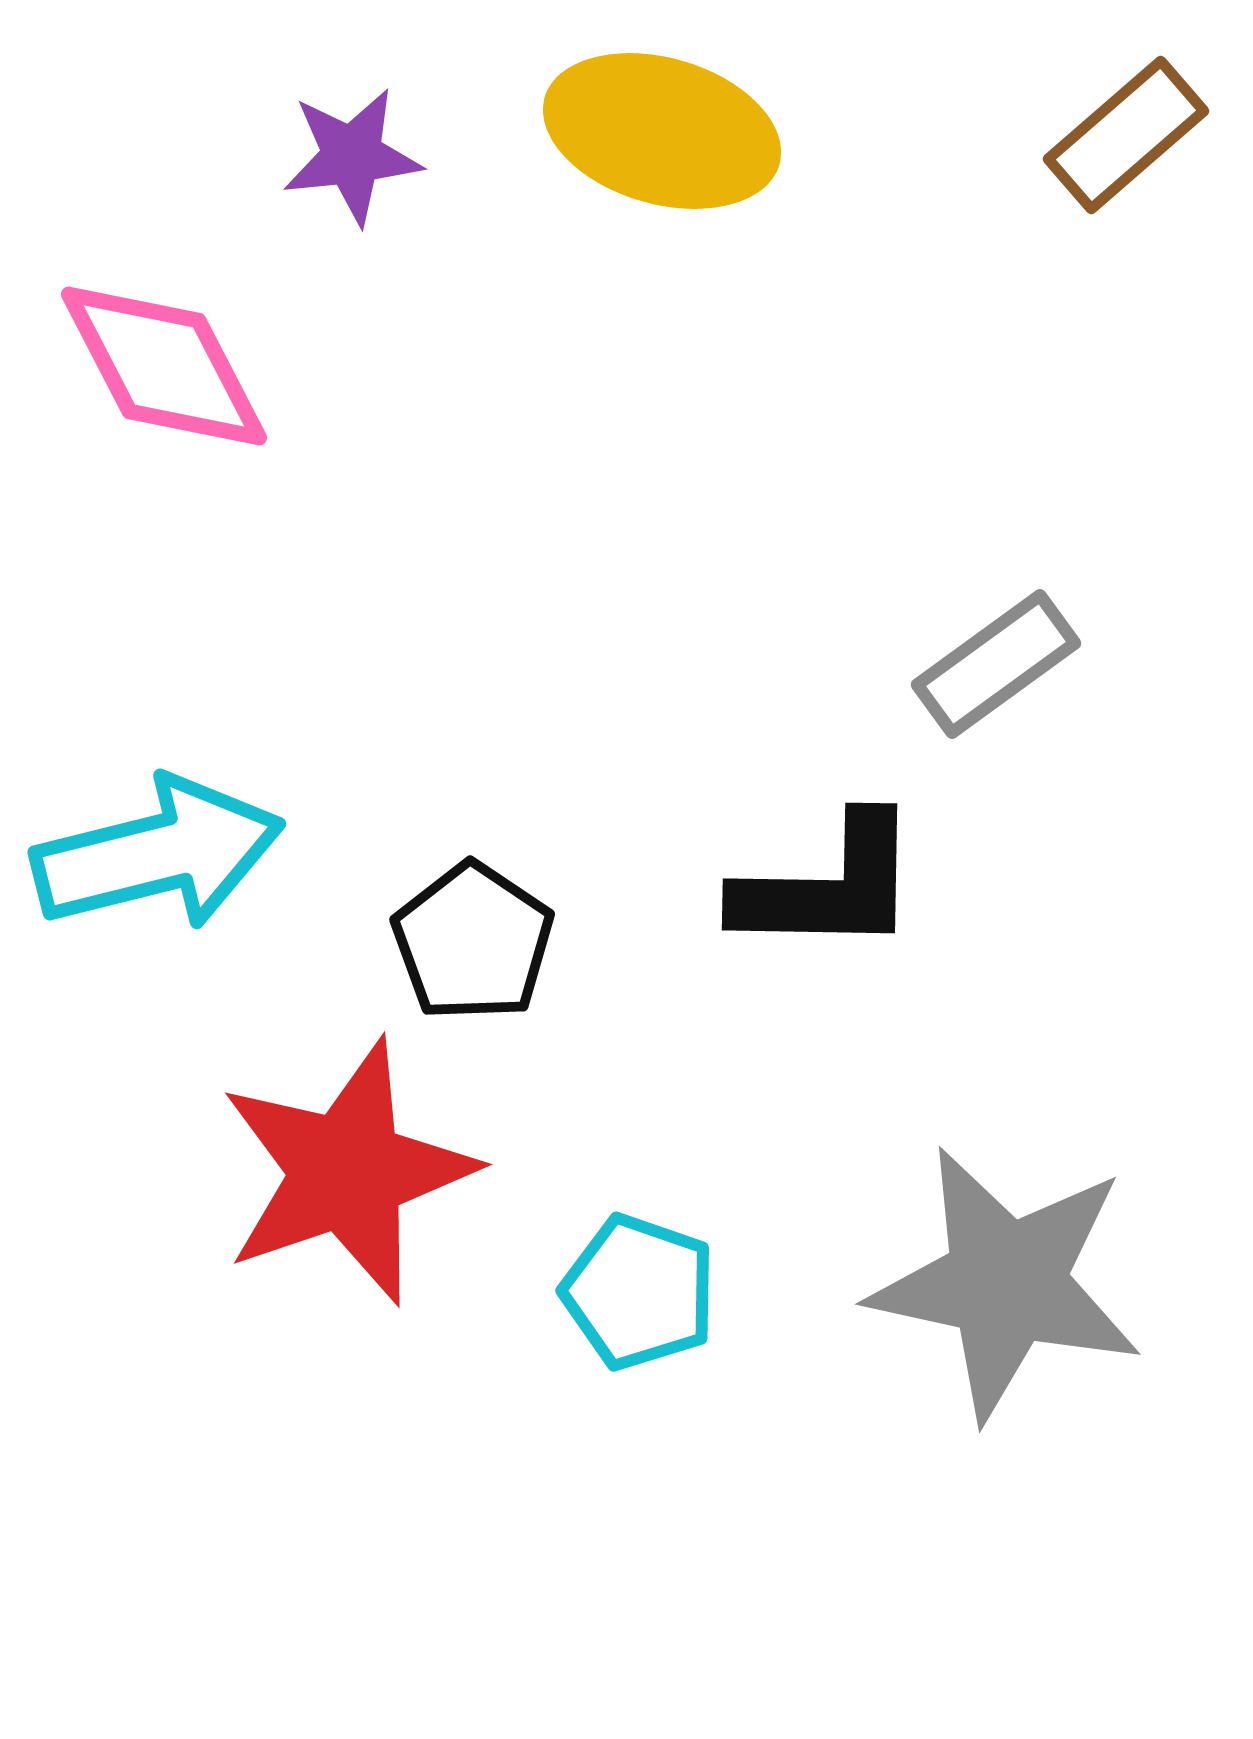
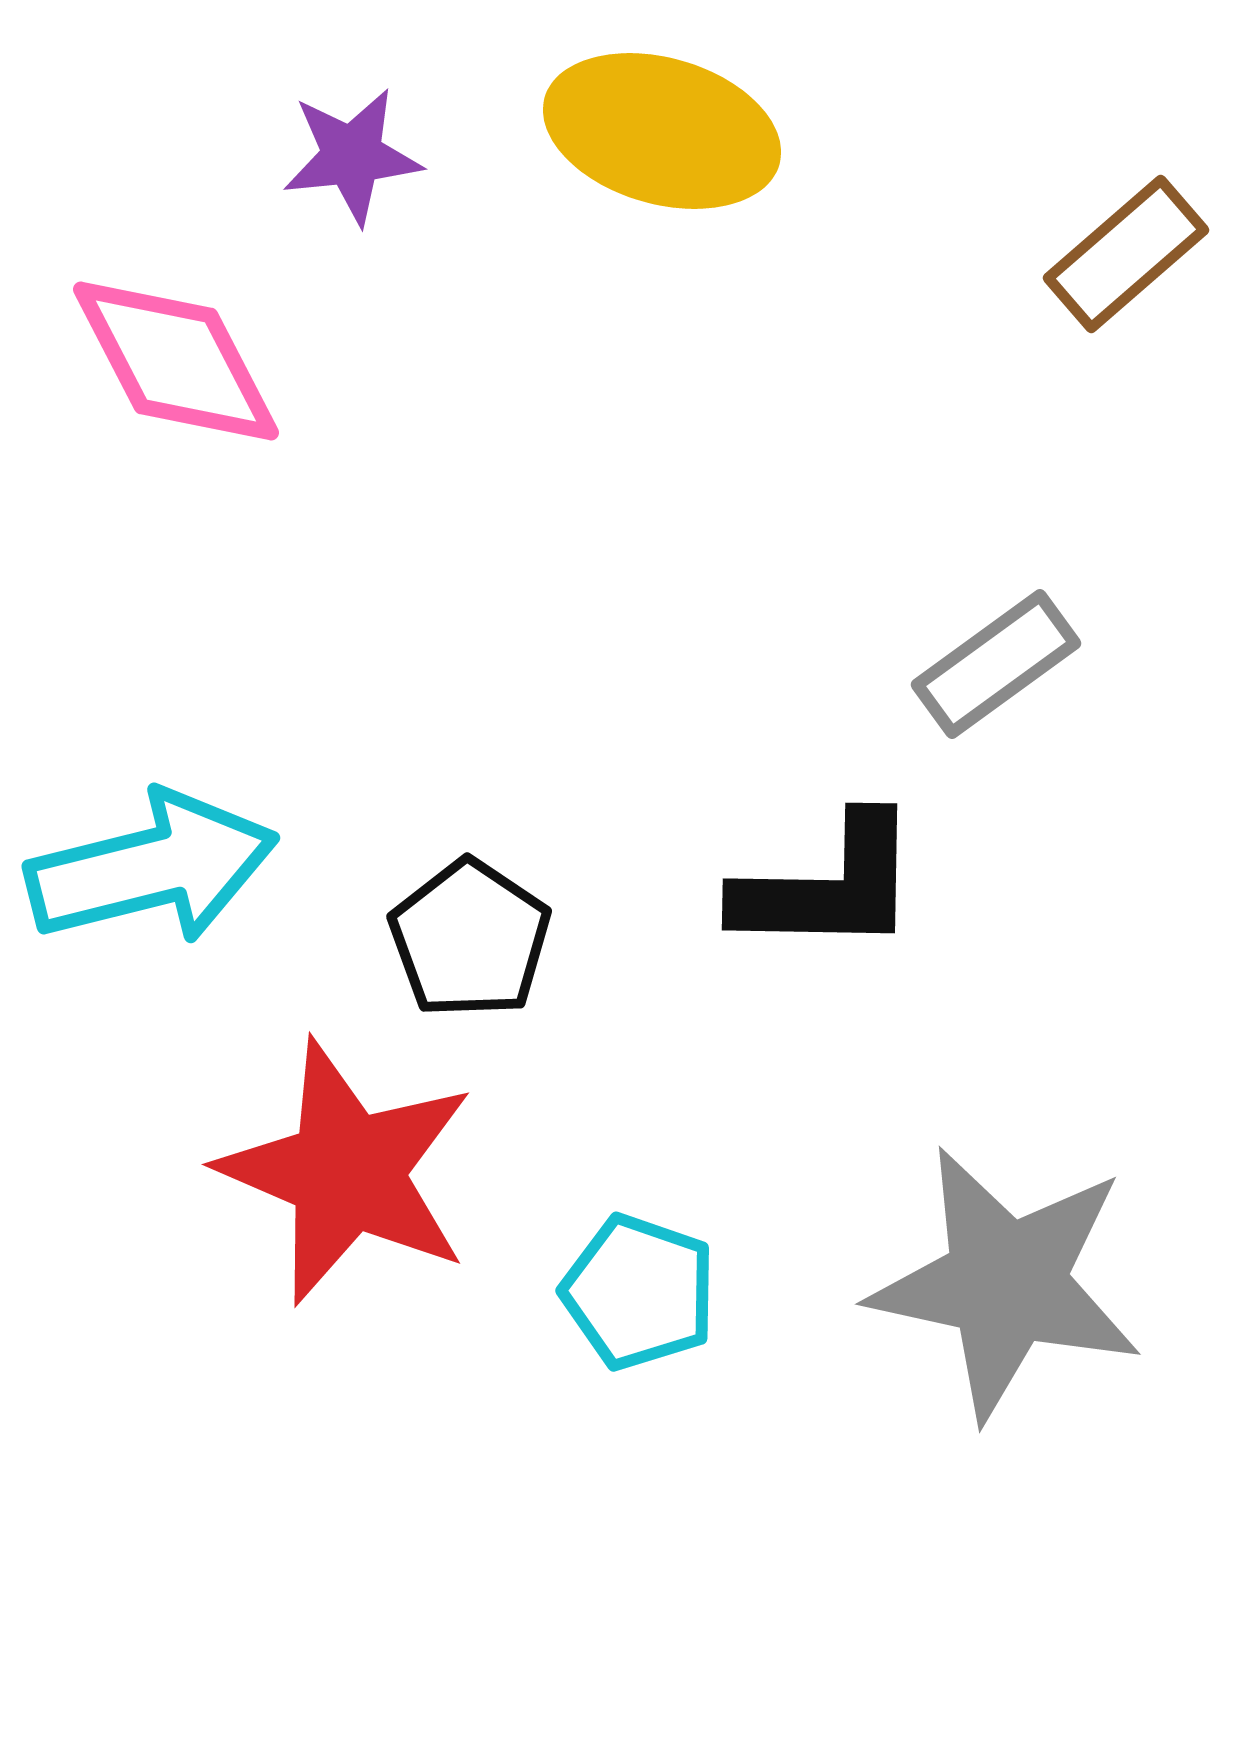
brown rectangle: moved 119 px down
pink diamond: moved 12 px right, 5 px up
cyan arrow: moved 6 px left, 14 px down
black pentagon: moved 3 px left, 3 px up
red star: rotated 30 degrees counterclockwise
